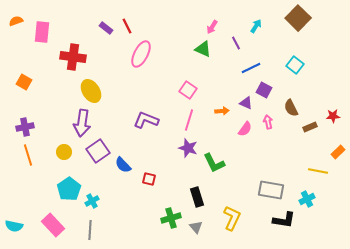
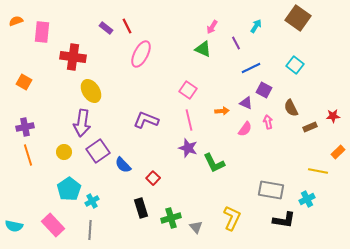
brown square at (298, 18): rotated 10 degrees counterclockwise
pink line at (189, 120): rotated 30 degrees counterclockwise
red square at (149, 179): moved 4 px right, 1 px up; rotated 32 degrees clockwise
black rectangle at (197, 197): moved 56 px left, 11 px down
